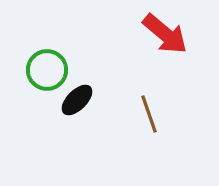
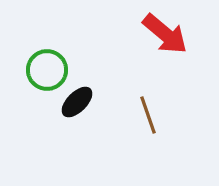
black ellipse: moved 2 px down
brown line: moved 1 px left, 1 px down
